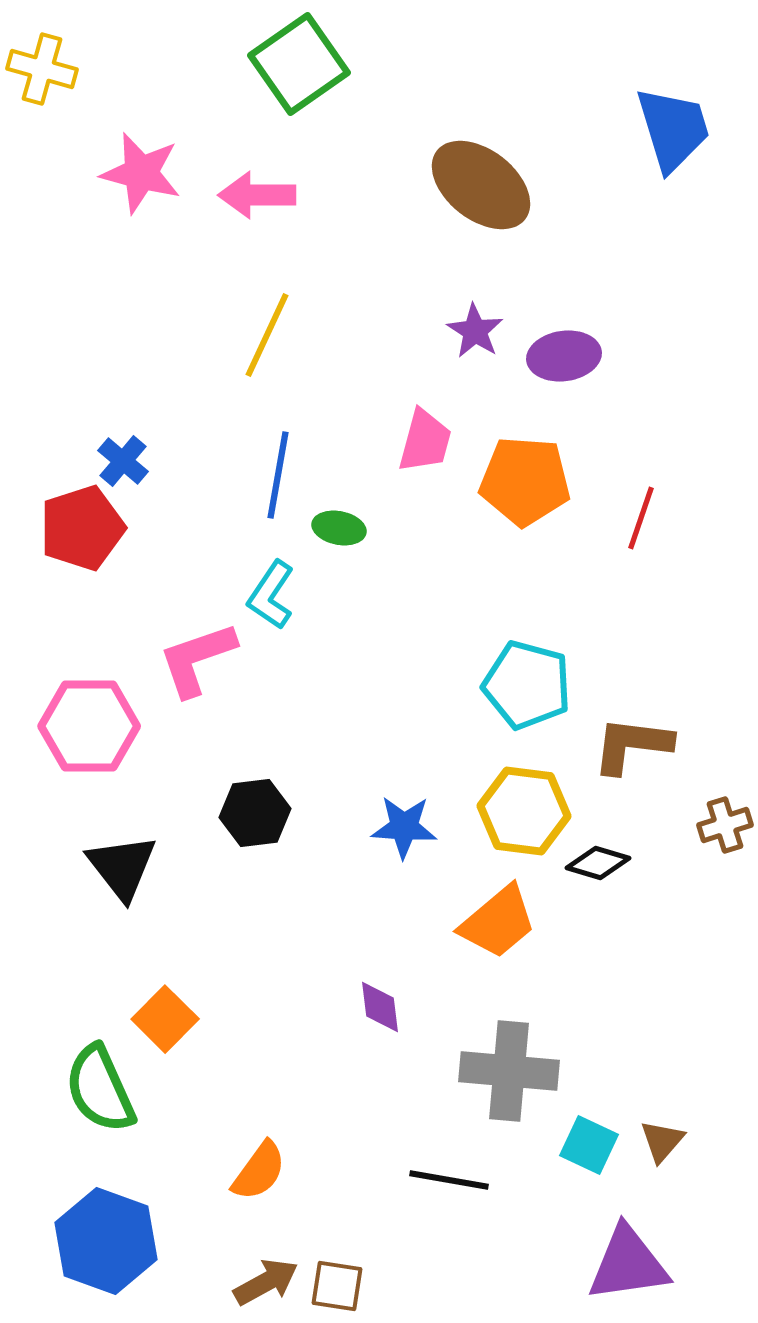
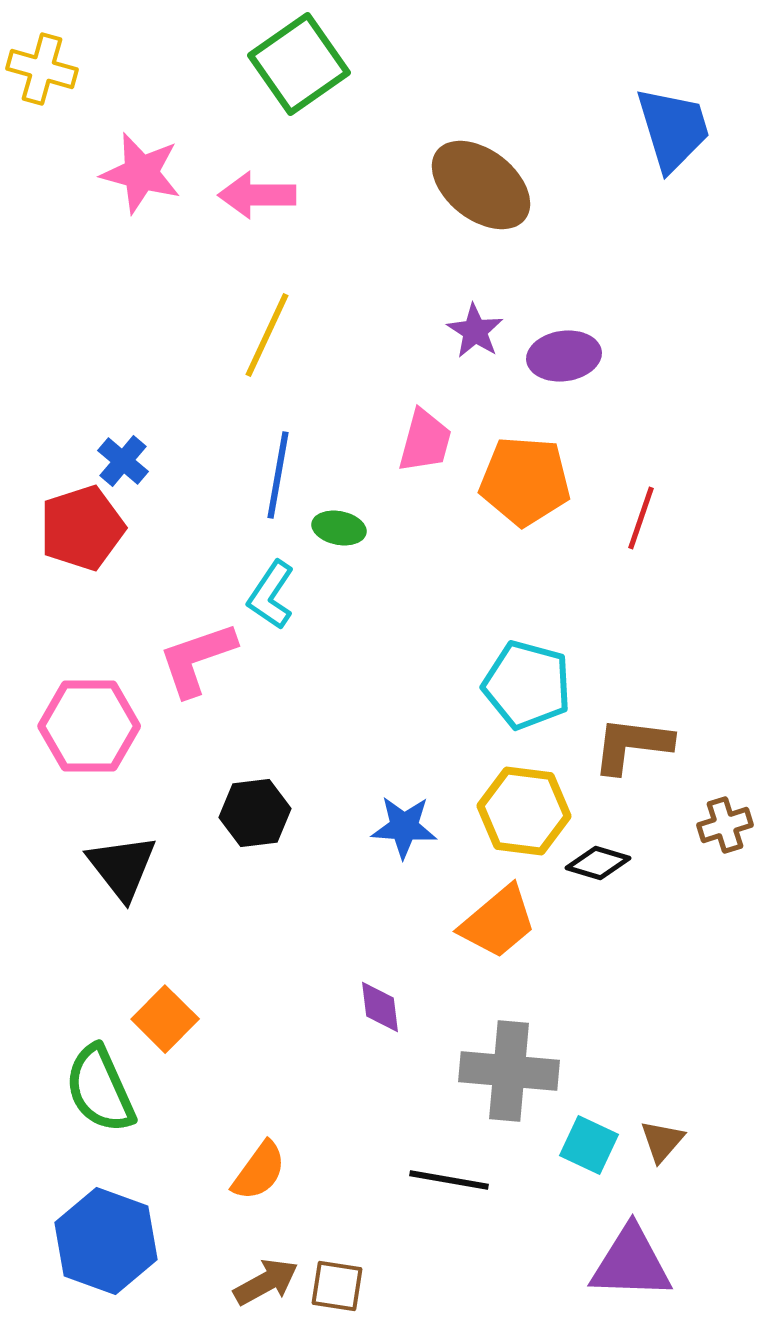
purple triangle: moved 3 px right, 1 px up; rotated 10 degrees clockwise
